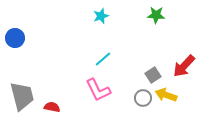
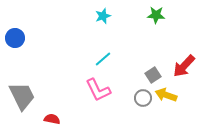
cyan star: moved 2 px right
gray trapezoid: rotated 12 degrees counterclockwise
red semicircle: moved 12 px down
